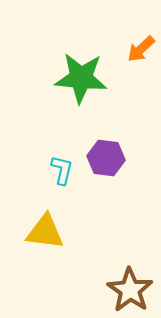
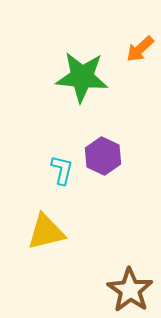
orange arrow: moved 1 px left
green star: moved 1 px right, 1 px up
purple hexagon: moved 3 px left, 2 px up; rotated 18 degrees clockwise
yellow triangle: moved 1 px right; rotated 21 degrees counterclockwise
